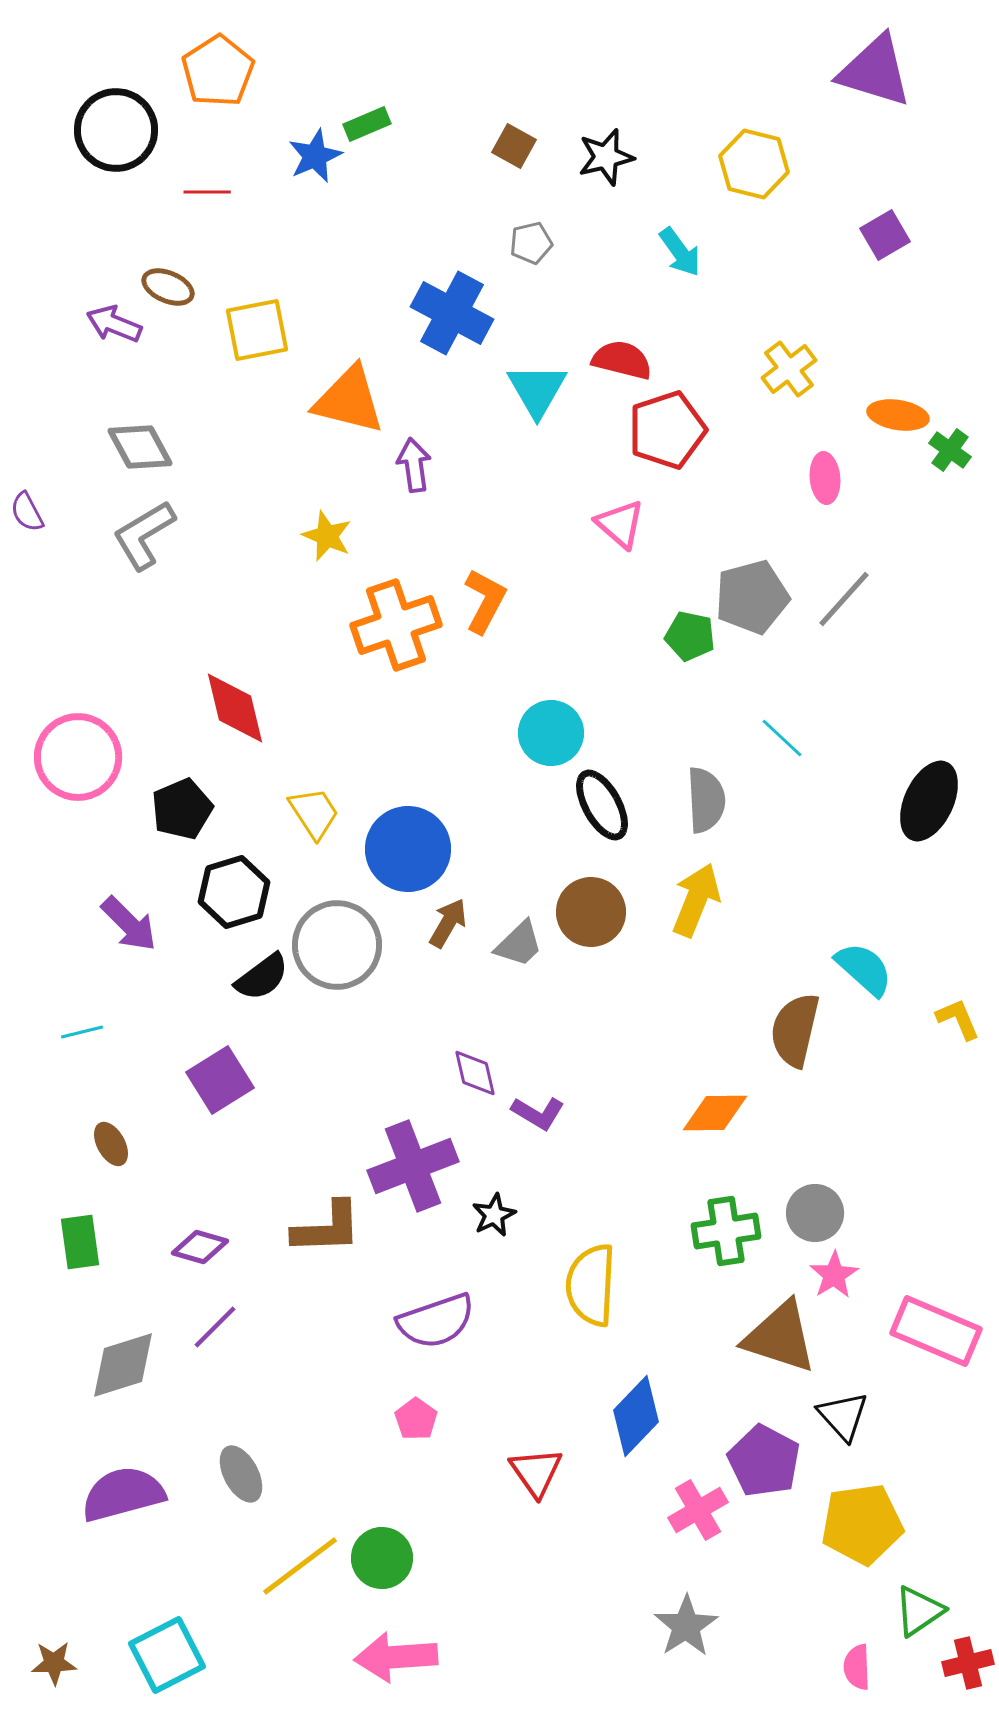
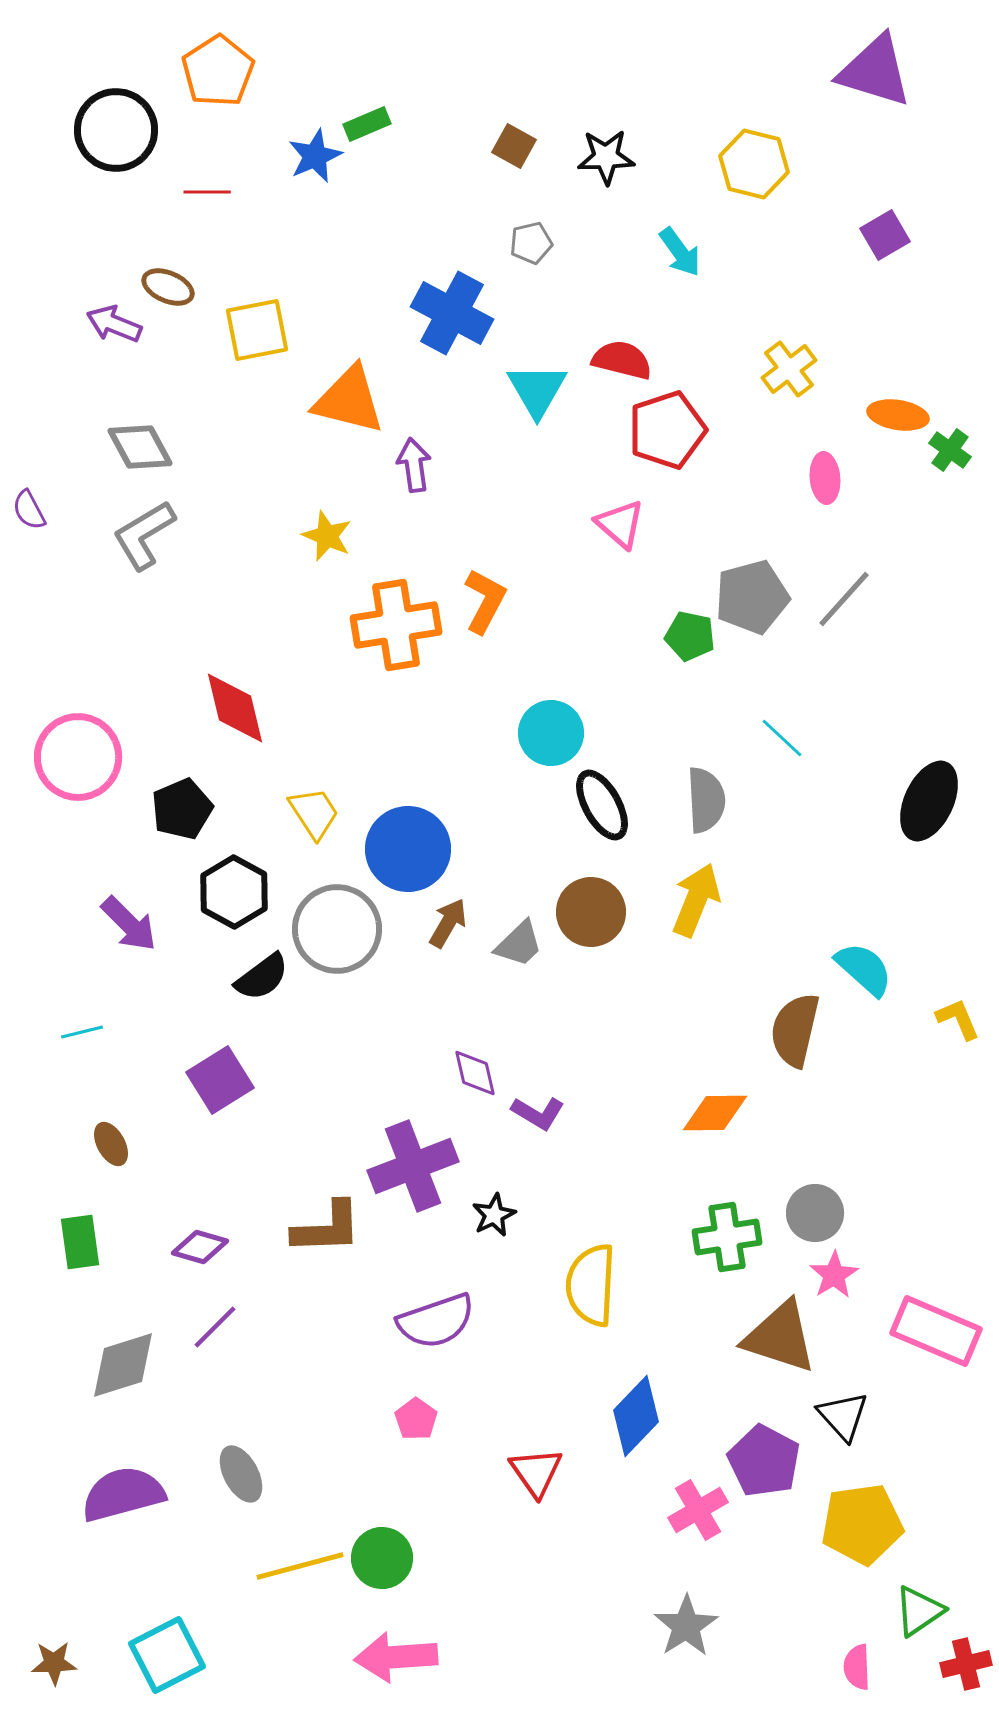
black star at (606, 157): rotated 12 degrees clockwise
purple semicircle at (27, 512): moved 2 px right, 2 px up
orange cross at (396, 625): rotated 10 degrees clockwise
black hexagon at (234, 892): rotated 14 degrees counterclockwise
gray circle at (337, 945): moved 16 px up
green cross at (726, 1231): moved 1 px right, 6 px down
yellow line at (300, 1566): rotated 22 degrees clockwise
red cross at (968, 1663): moved 2 px left, 1 px down
